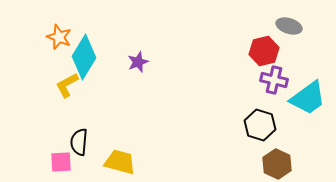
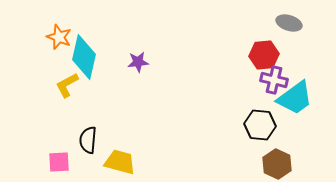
gray ellipse: moved 3 px up
red hexagon: moved 4 px down; rotated 8 degrees clockwise
cyan diamond: rotated 18 degrees counterclockwise
purple star: rotated 15 degrees clockwise
cyan trapezoid: moved 13 px left
black hexagon: rotated 12 degrees counterclockwise
black semicircle: moved 9 px right, 2 px up
pink square: moved 2 px left
